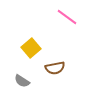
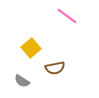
pink line: moved 1 px up
